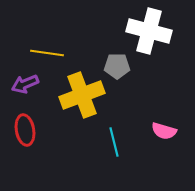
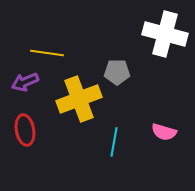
white cross: moved 16 px right, 3 px down
gray pentagon: moved 6 px down
purple arrow: moved 2 px up
yellow cross: moved 3 px left, 4 px down
pink semicircle: moved 1 px down
cyan line: rotated 24 degrees clockwise
